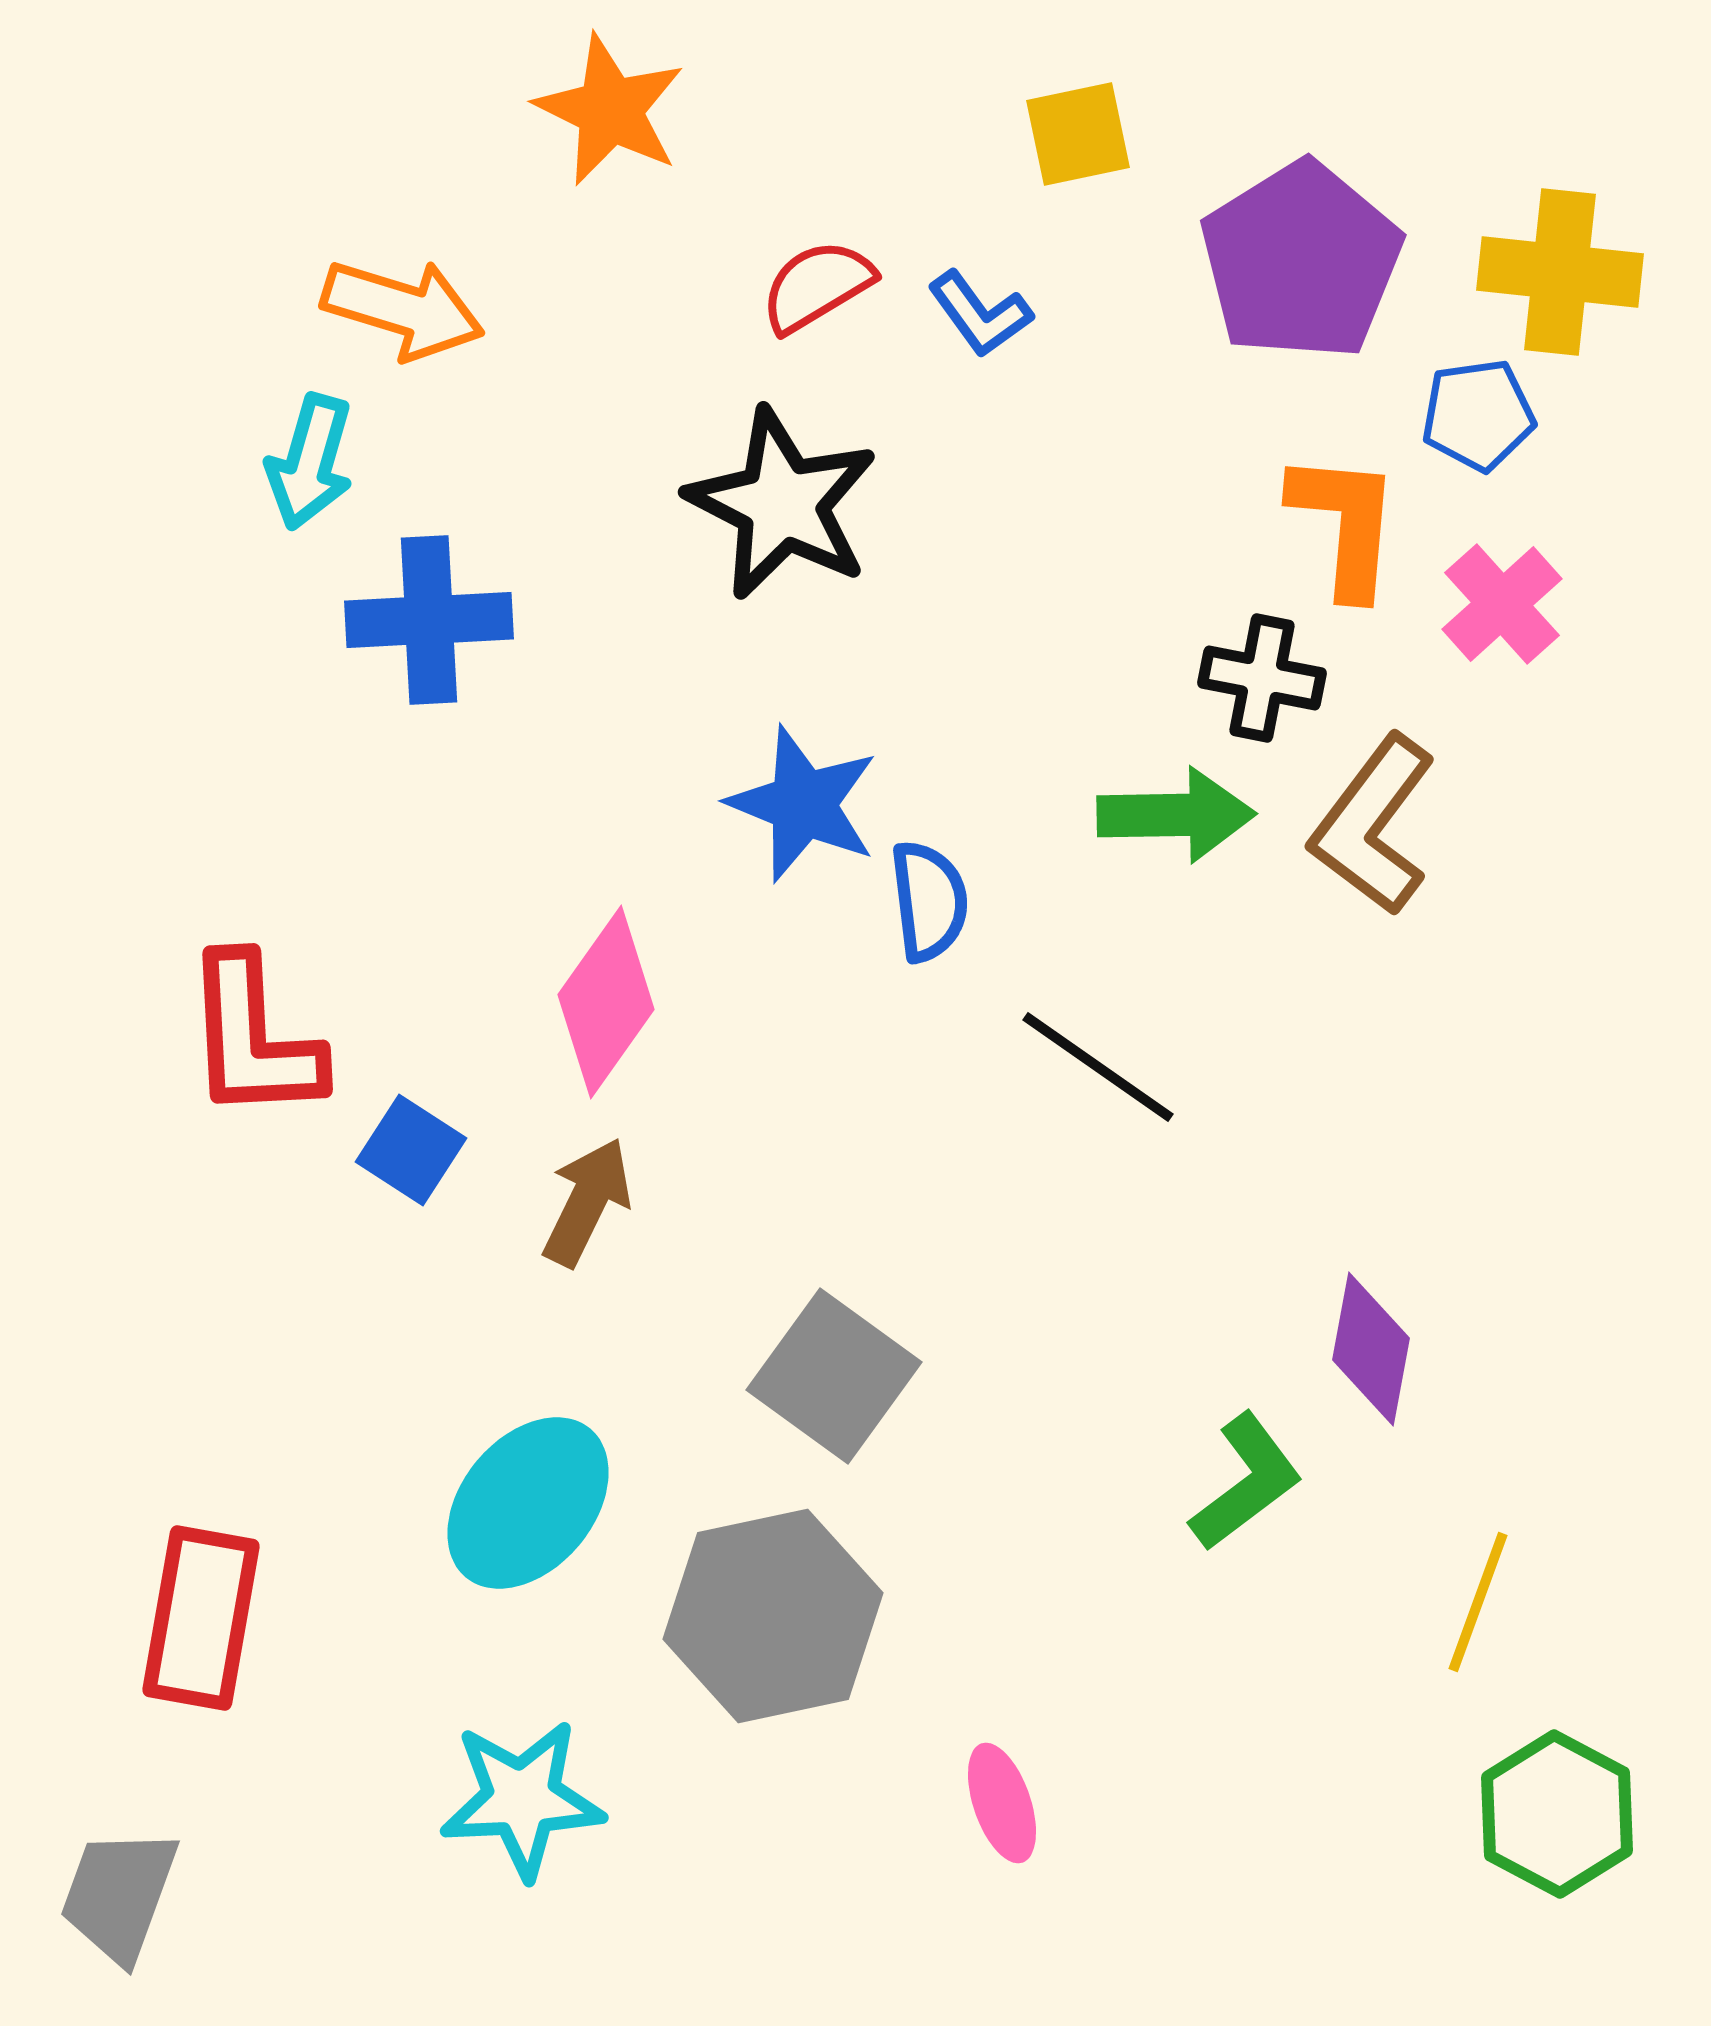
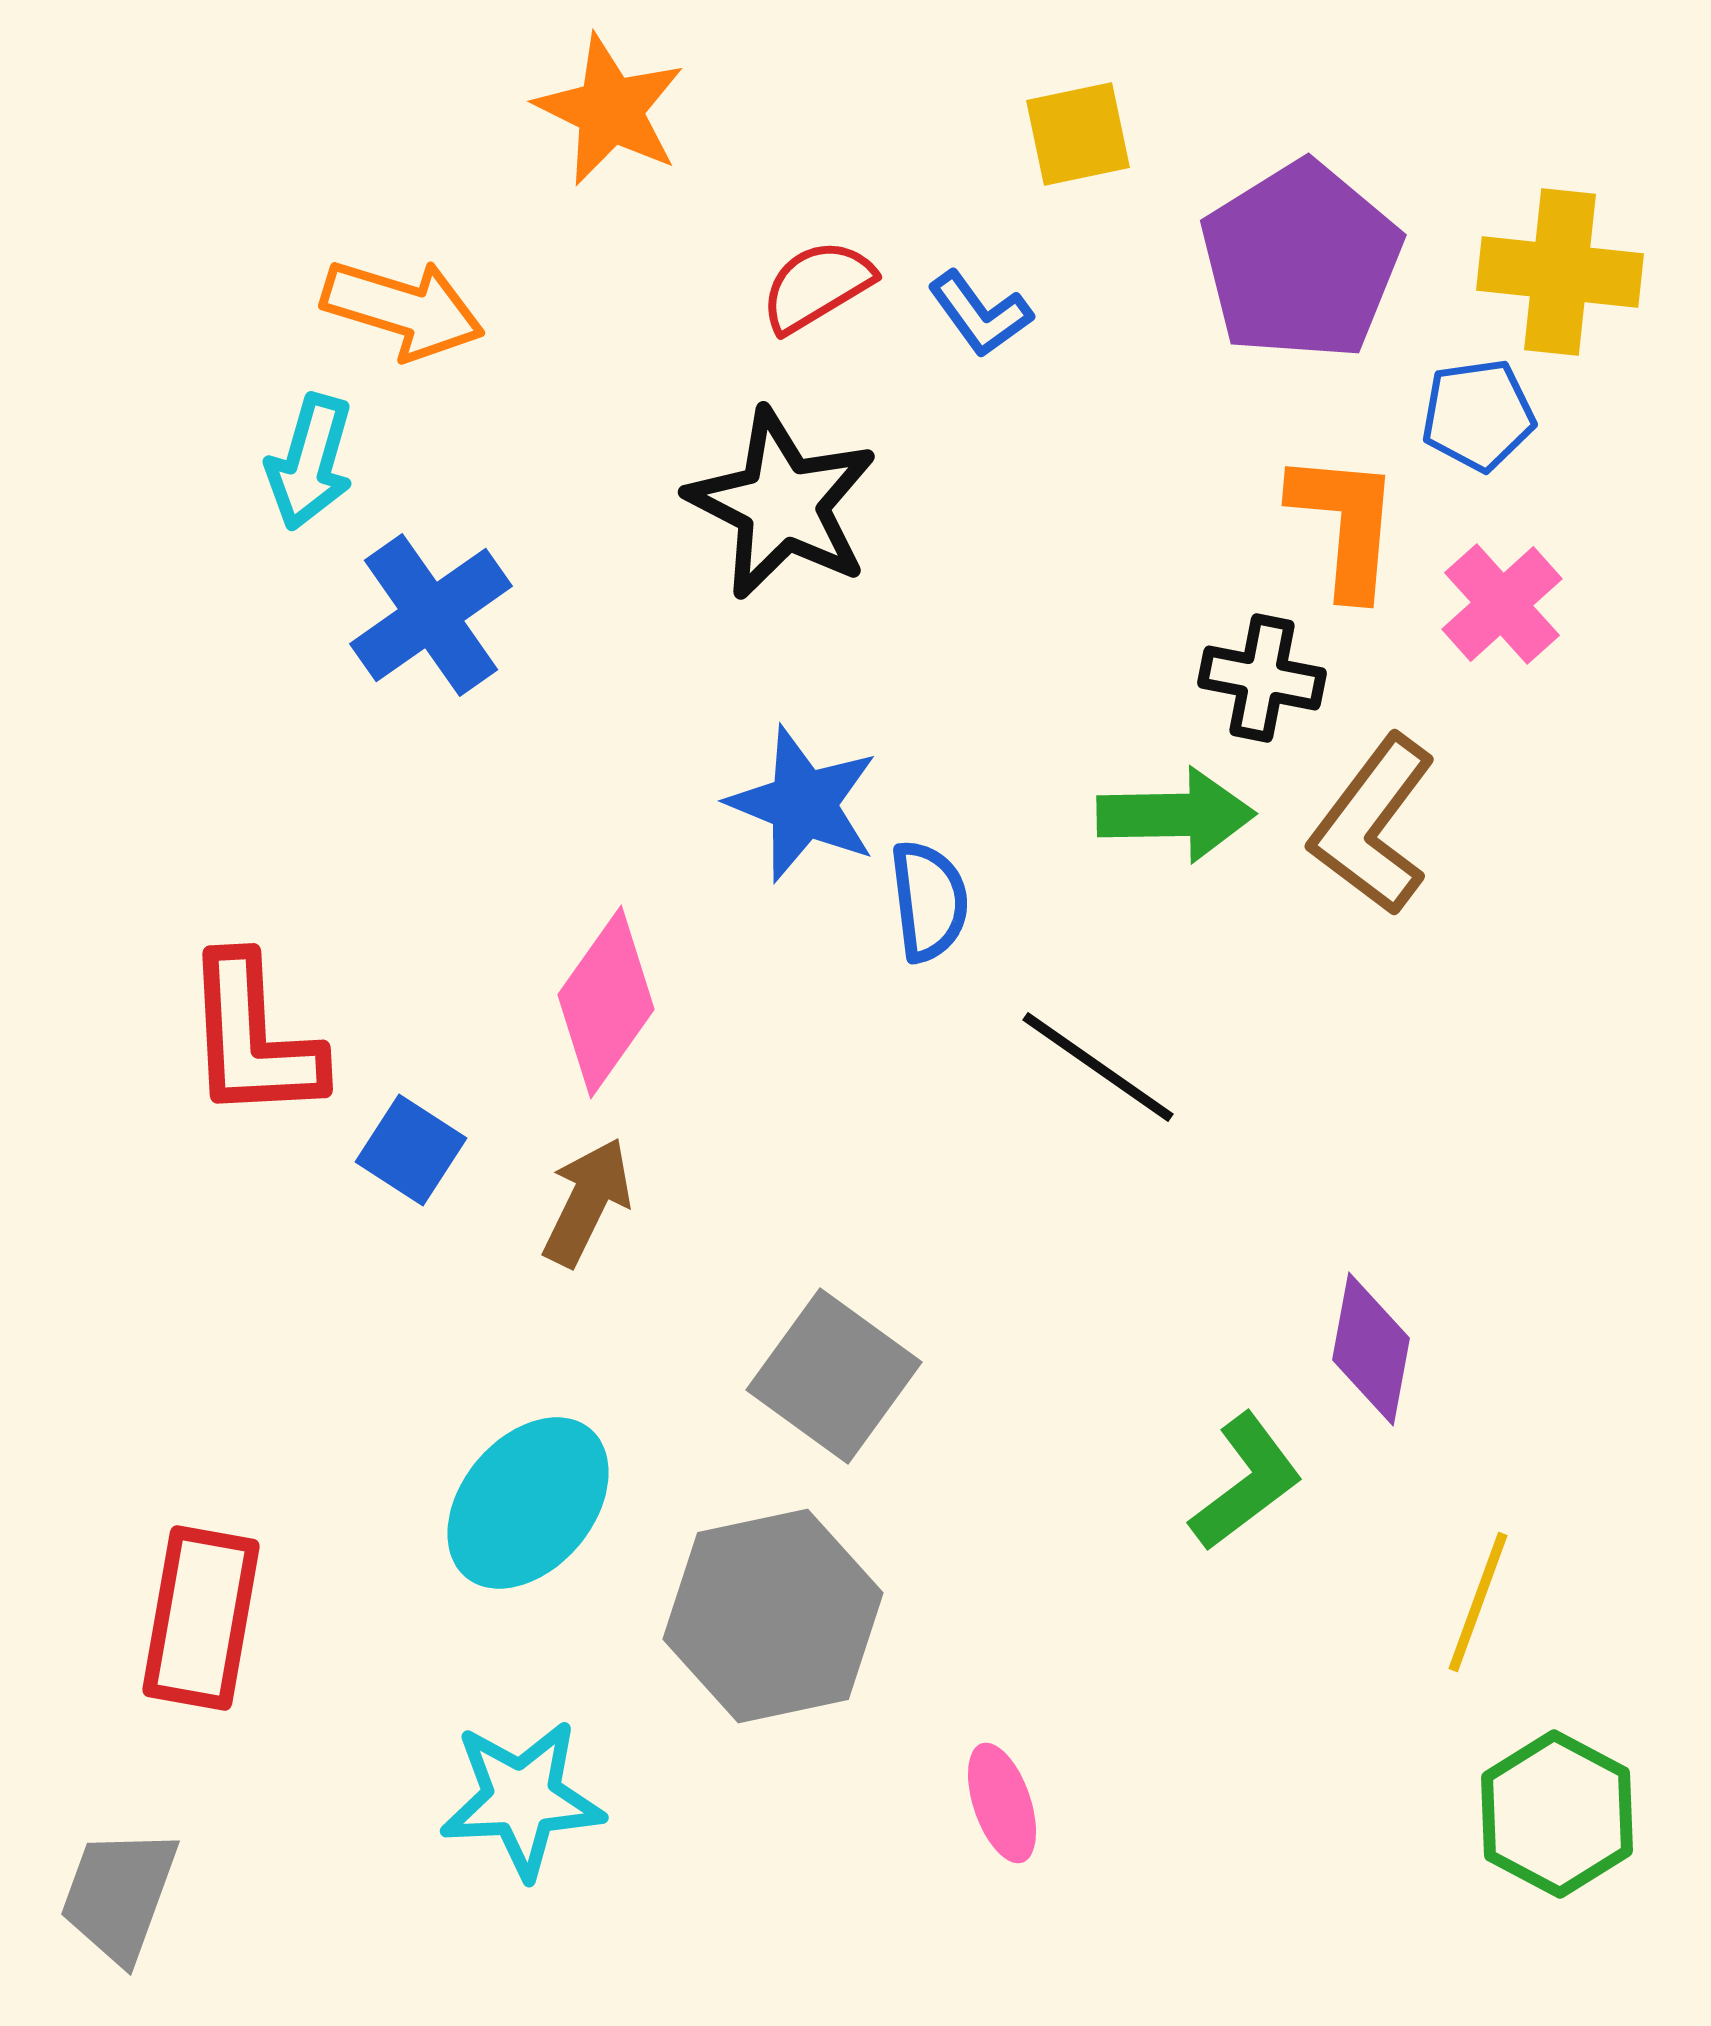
blue cross: moved 2 px right, 5 px up; rotated 32 degrees counterclockwise
